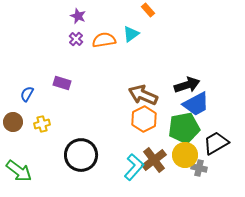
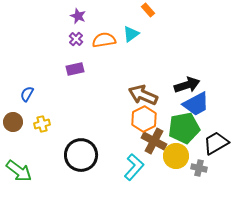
purple rectangle: moved 13 px right, 14 px up; rotated 30 degrees counterclockwise
yellow circle: moved 9 px left, 1 px down
brown cross: moved 19 px up; rotated 25 degrees counterclockwise
